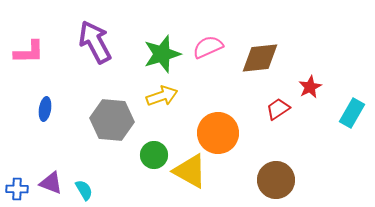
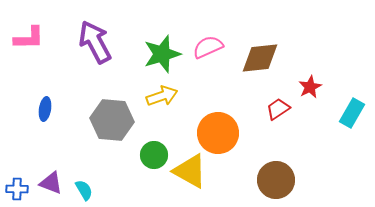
pink L-shape: moved 14 px up
